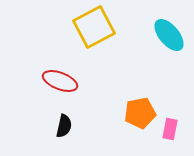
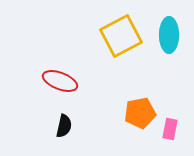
yellow square: moved 27 px right, 9 px down
cyan ellipse: rotated 40 degrees clockwise
